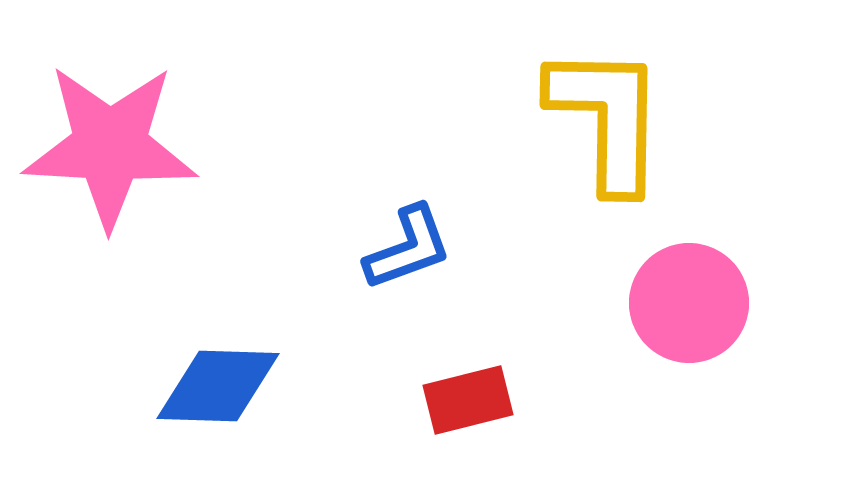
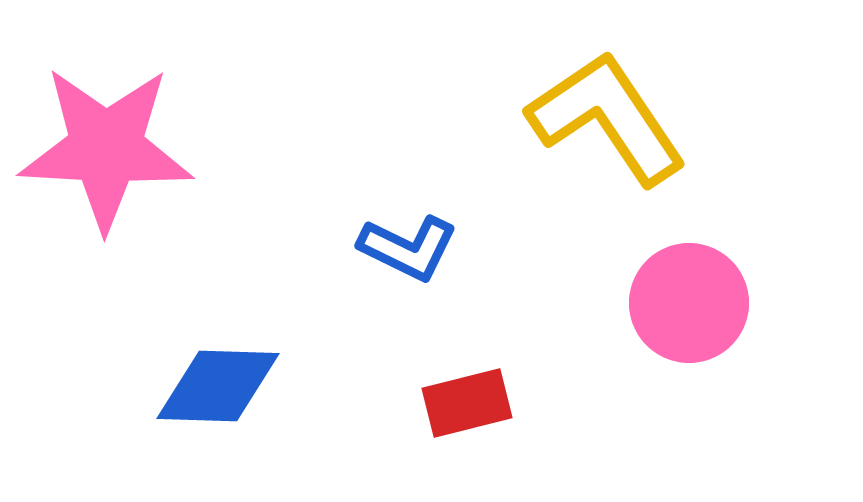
yellow L-shape: rotated 35 degrees counterclockwise
pink star: moved 4 px left, 2 px down
blue L-shape: rotated 46 degrees clockwise
red rectangle: moved 1 px left, 3 px down
